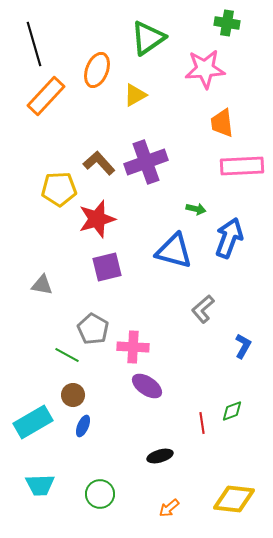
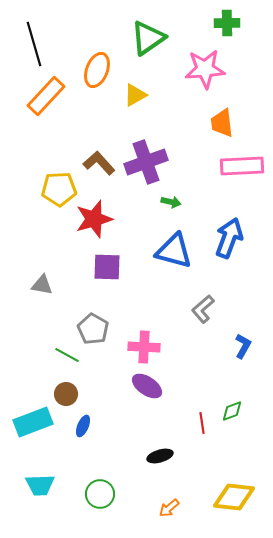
green cross: rotated 10 degrees counterclockwise
green arrow: moved 25 px left, 7 px up
red star: moved 3 px left
purple square: rotated 16 degrees clockwise
pink cross: moved 11 px right
brown circle: moved 7 px left, 1 px up
cyan rectangle: rotated 9 degrees clockwise
yellow diamond: moved 2 px up
